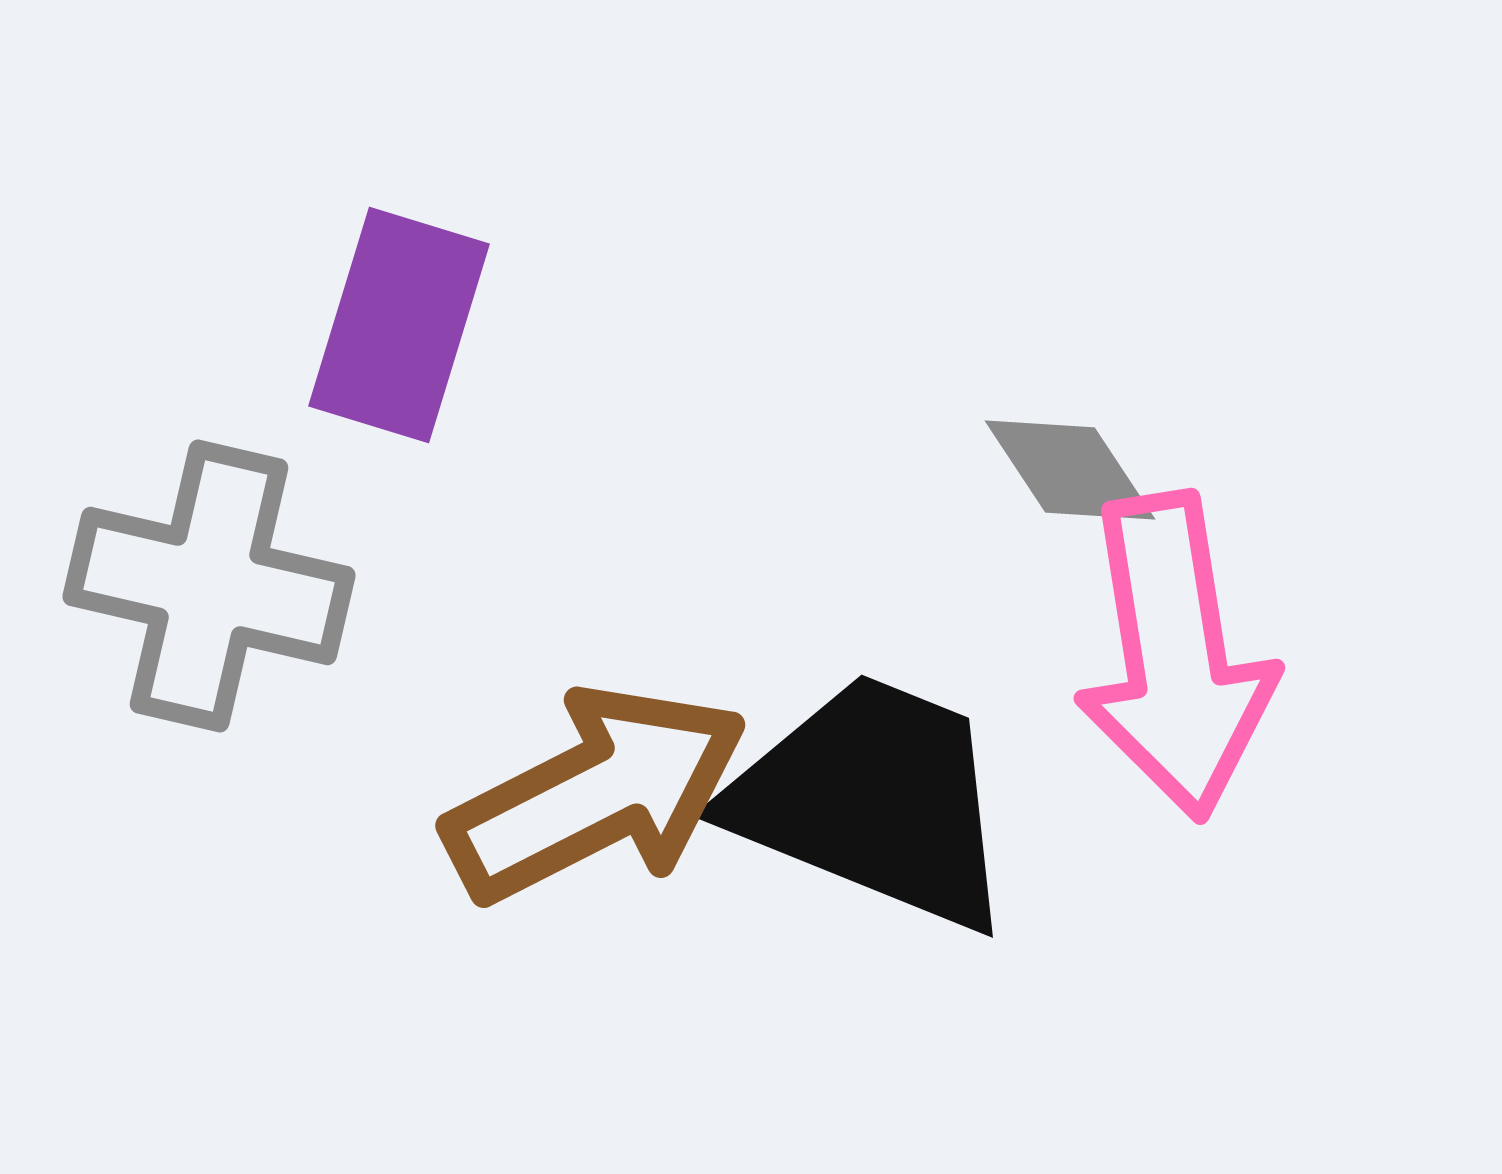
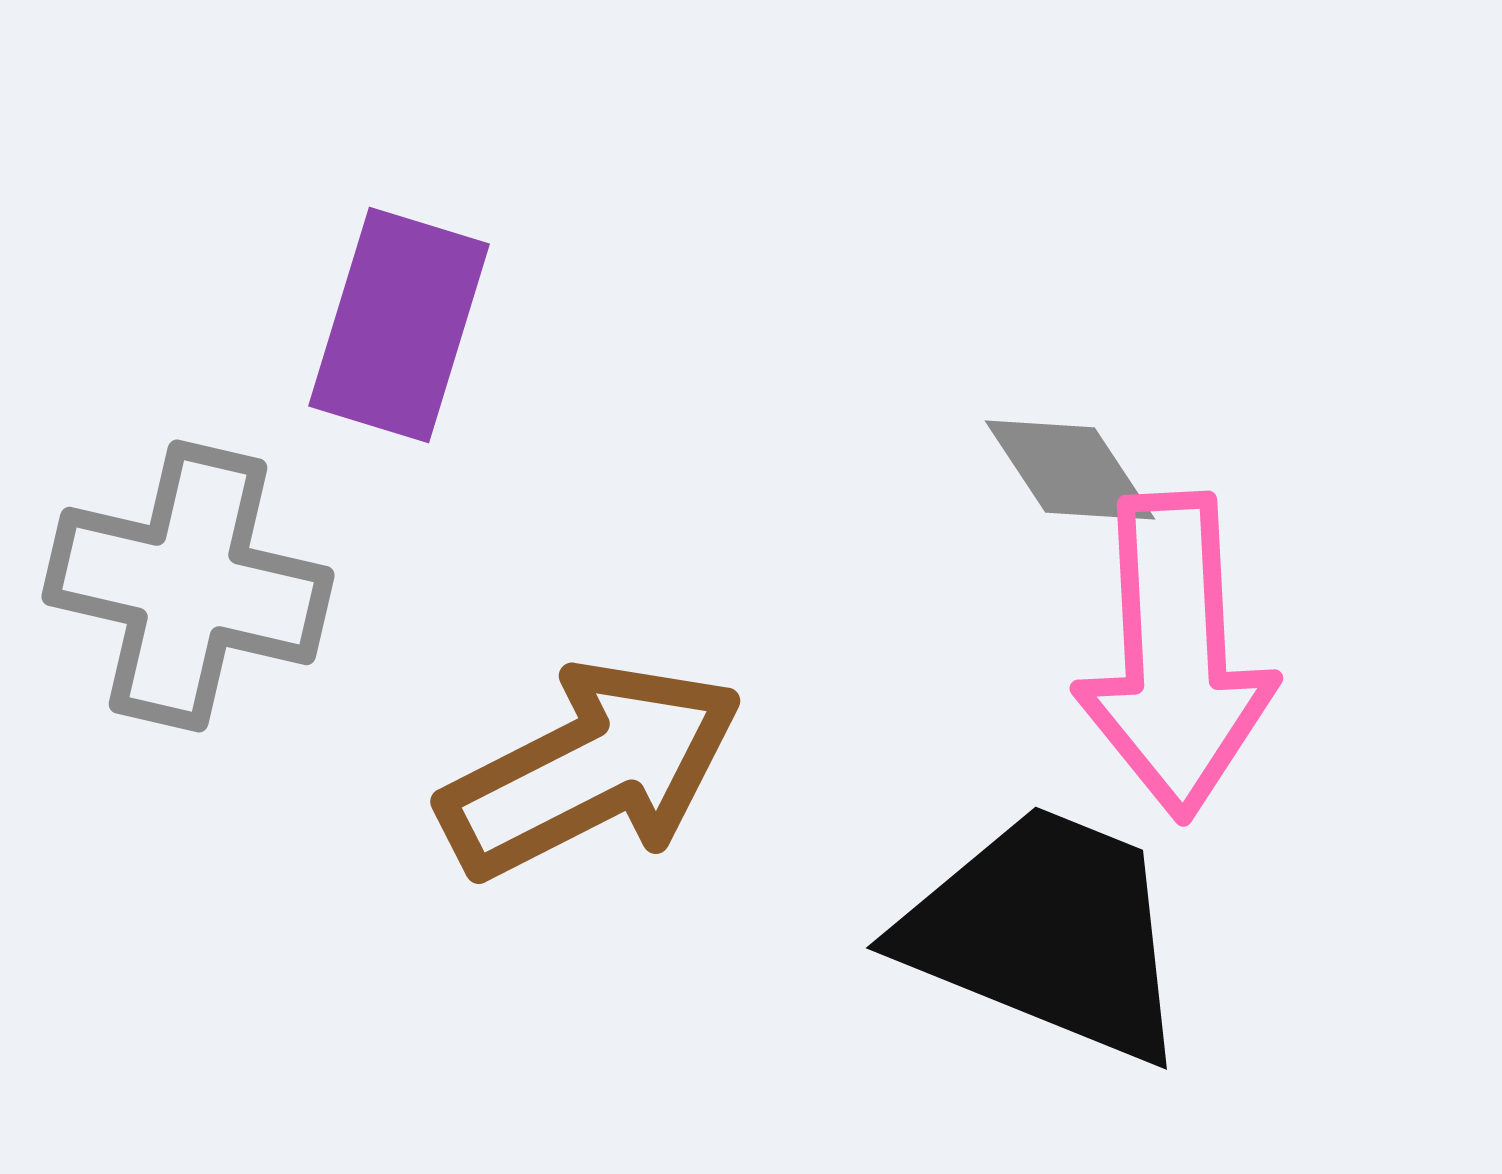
gray cross: moved 21 px left
pink arrow: rotated 6 degrees clockwise
brown arrow: moved 5 px left, 24 px up
black trapezoid: moved 174 px right, 132 px down
